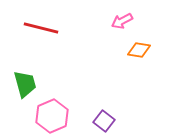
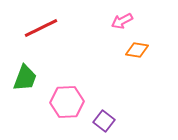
red line: rotated 40 degrees counterclockwise
orange diamond: moved 2 px left
green trapezoid: moved 6 px up; rotated 36 degrees clockwise
pink hexagon: moved 15 px right, 14 px up; rotated 20 degrees clockwise
